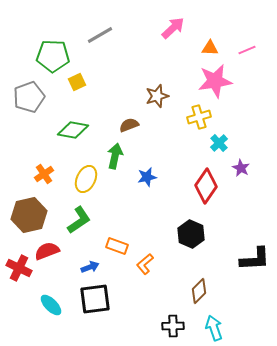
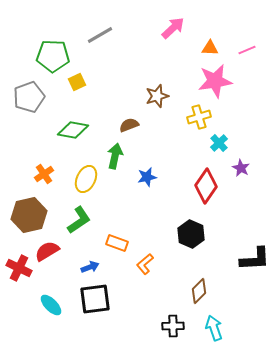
orange rectangle: moved 3 px up
red semicircle: rotated 10 degrees counterclockwise
